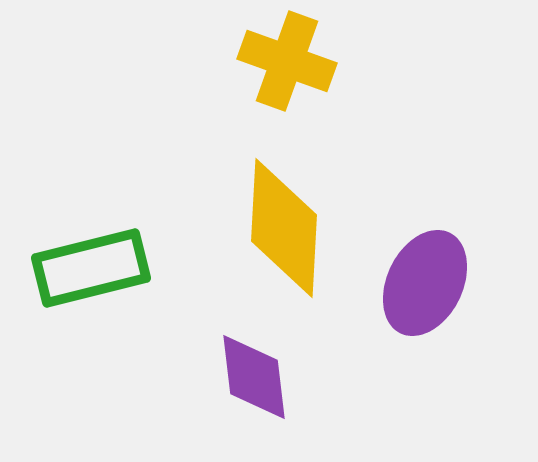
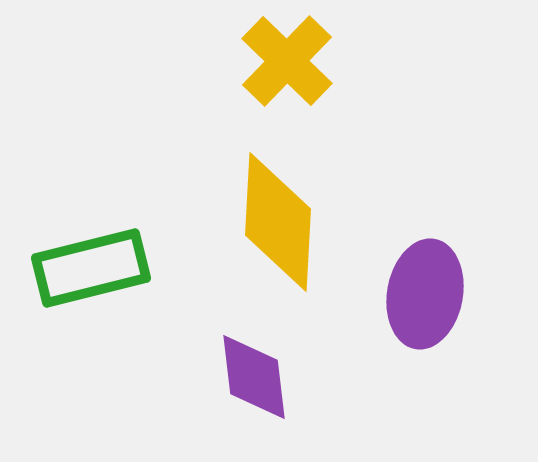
yellow cross: rotated 24 degrees clockwise
yellow diamond: moved 6 px left, 6 px up
purple ellipse: moved 11 px down; rotated 16 degrees counterclockwise
